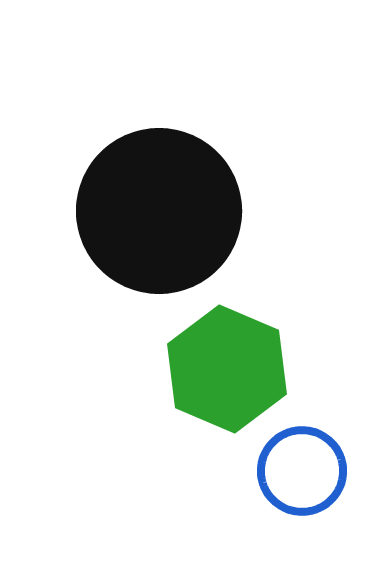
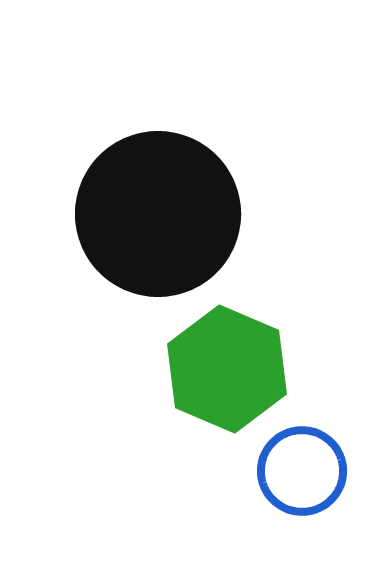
black circle: moved 1 px left, 3 px down
